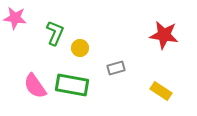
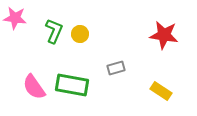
green L-shape: moved 1 px left, 2 px up
yellow circle: moved 14 px up
pink semicircle: moved 1 px left, 1 px down
